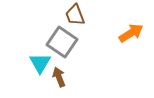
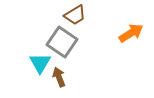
brown trapezoid: rotated 100 degrees counterclockwise
